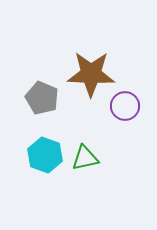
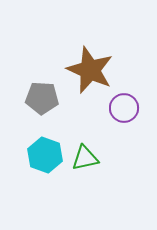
brown star: moved 1 px left, 4 px up; rotated 21 degrees clockwise
gray pentagon: rotated 20 degrees counterclockwise
purple circle: moved 1 px left, 2 px down
